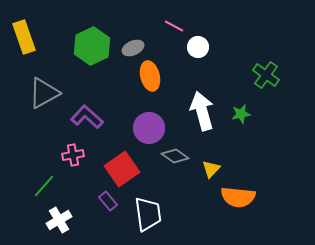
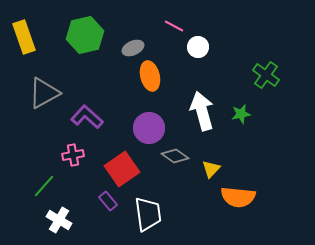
green hexagon: moved 7 px left, 11 px up; rotated 12 degrees clockwise
white cross: rotated 30 degrees counterclockwise
